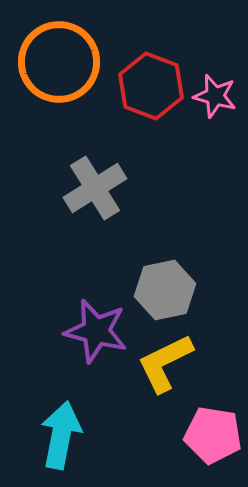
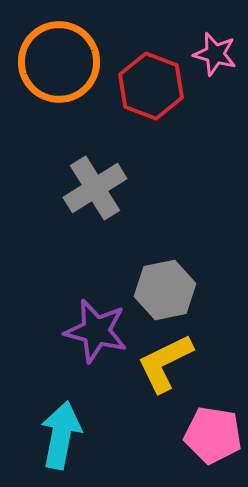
pink star: moved 42 px up
